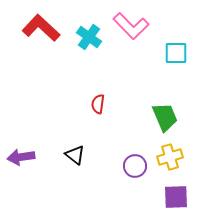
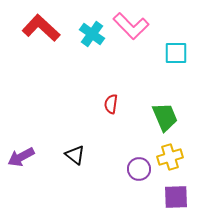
cyan cross: moved 3 px right, 3 px up
red semicircle: moved 13 px right
purple arrow: rotated 20 degrees counterclockwise
purple circle: moved 4 px right, 3 px down
